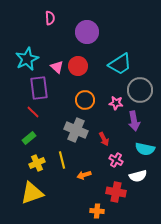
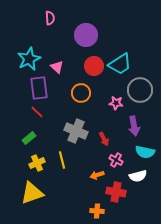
purple circle: moved 1 px left, 3 px down
cyan star: moved 2 px right
red circle: moved 16 px right
orange circle: moved 4 px left, 7 px up
red line: moved 4 px right
purple arrow: moved 5 px down
gray cross: moved 1 px down
cyan semicircle: moved 3 px down
orange arrow: moved 13 px right
